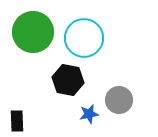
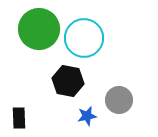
green circle: moved 6 px right, 3 px up
black hexagon: moved 1 px down
blue star: moved 2 px left, 2 px down
black rectangle: moved 2 px right, 3 px up
